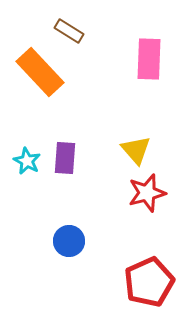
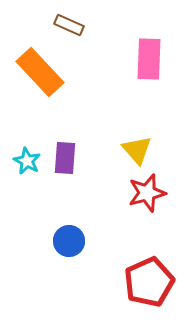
brown rectangle: moved 6 px up; rotated 8 degrees counterclockwise
yellow triangle: moved 1 px right
